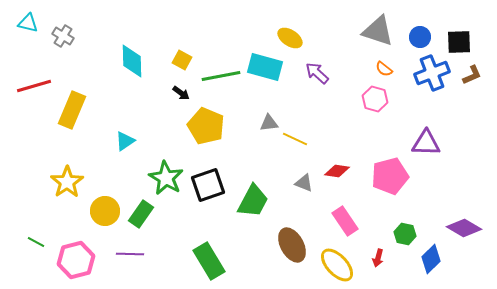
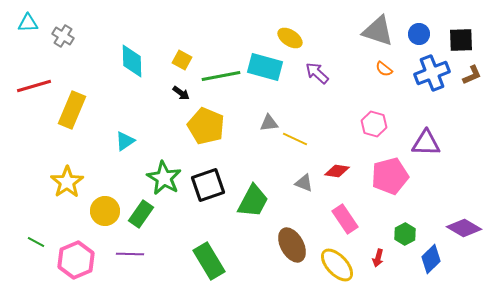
cyan triangle at (28, 23): rotated 15 degrees counterclockwise
blue circle at (420, 37): moved 1 px left, 3 px up
black square at (459, 42): moved 2 px right, 2 px up
pink hexagon at (375, 99): moved 1 px left, 25 px down
green star at (166, 178): moved 2 px left
pink rectangle at (345, 221): moved 2 px up
green hexagon at (405, 234): rotated 20 degrees clockwise
pink hexagon at (76, 260): rotated 9 degrees counterclockwise
